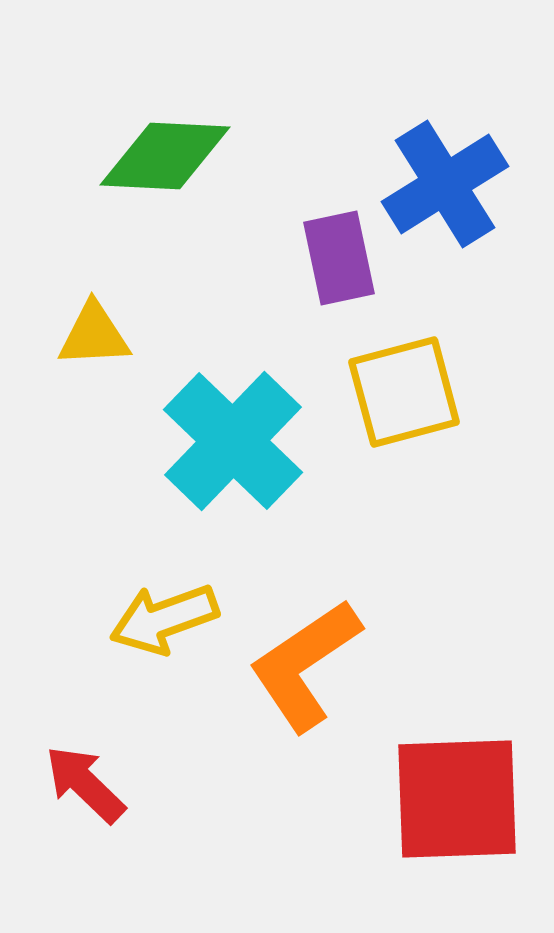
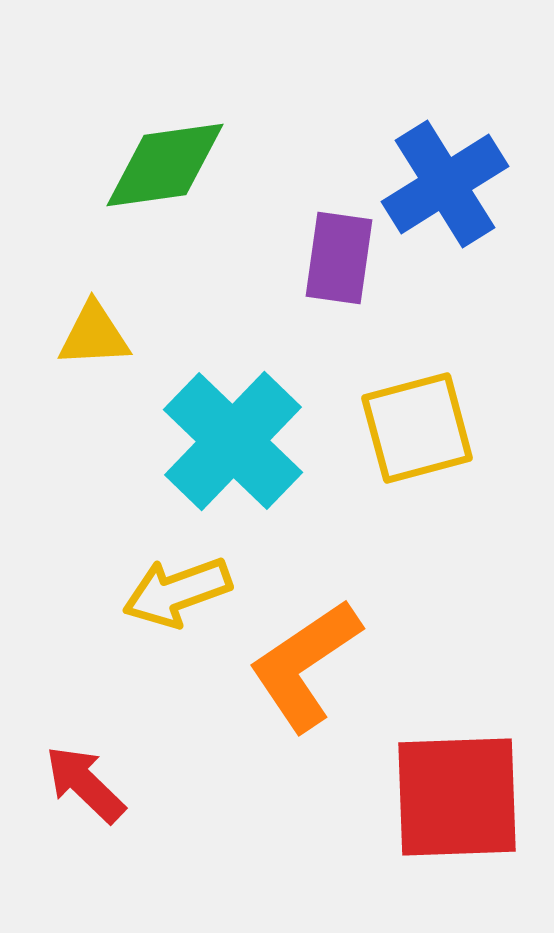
green diamond: moved 9 px down; rotated 11 degrees counterclockwise
purple rectangle: rotated 20 degrees clockwise
yellow square: moved 13 px right, 36 px down
yellow arrow: moved 13 px right, 27 px up
red square: moved 2 px up
